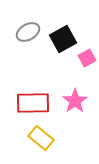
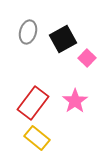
gray ellipse: rotated 45 degrees counterclockwise
pink square: rotated 18 degrees counterclockwise
red rectangle: rotated 52 degrees counterclockwise
yellow rectangle: moved 4 px left
